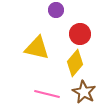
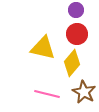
purple circle: moved 20 px right
red circle: moved 3 px left
yellow triangle: moved 6 px right
yellow diamond: moved 3 px left
